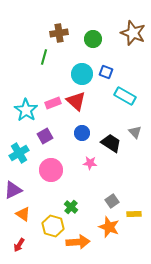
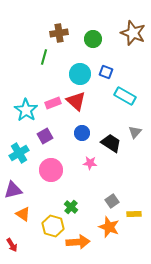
cyan circle: moved 2 px left
gray triangle: rotated 24 degrees clockwise
purple triangle: rotated 12 degrees clockwise
red arrow: moved 7 px left; rotated 64 degrees counterclockwise
